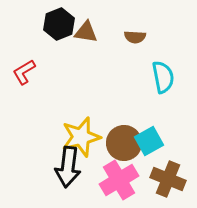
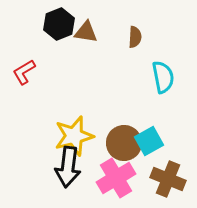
brown semicircle: rotated 90 degrees counterclockwise
yellow star: moved 7 px left, 1 px up
pink cross: moved 3 px left, 2 px up
